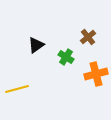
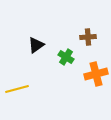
brown cross: rotated 35 degrees clockwise
